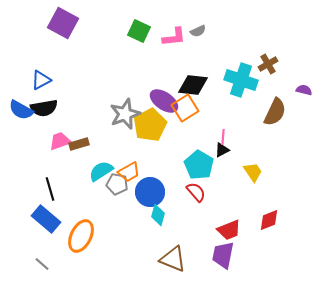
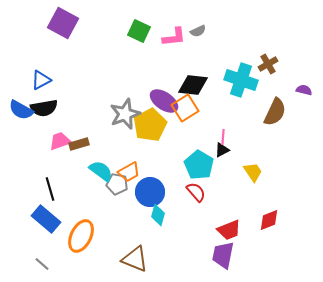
cyan semicircle: rotated 70 degrees clockwise
brown triangle: moved 38 px left
